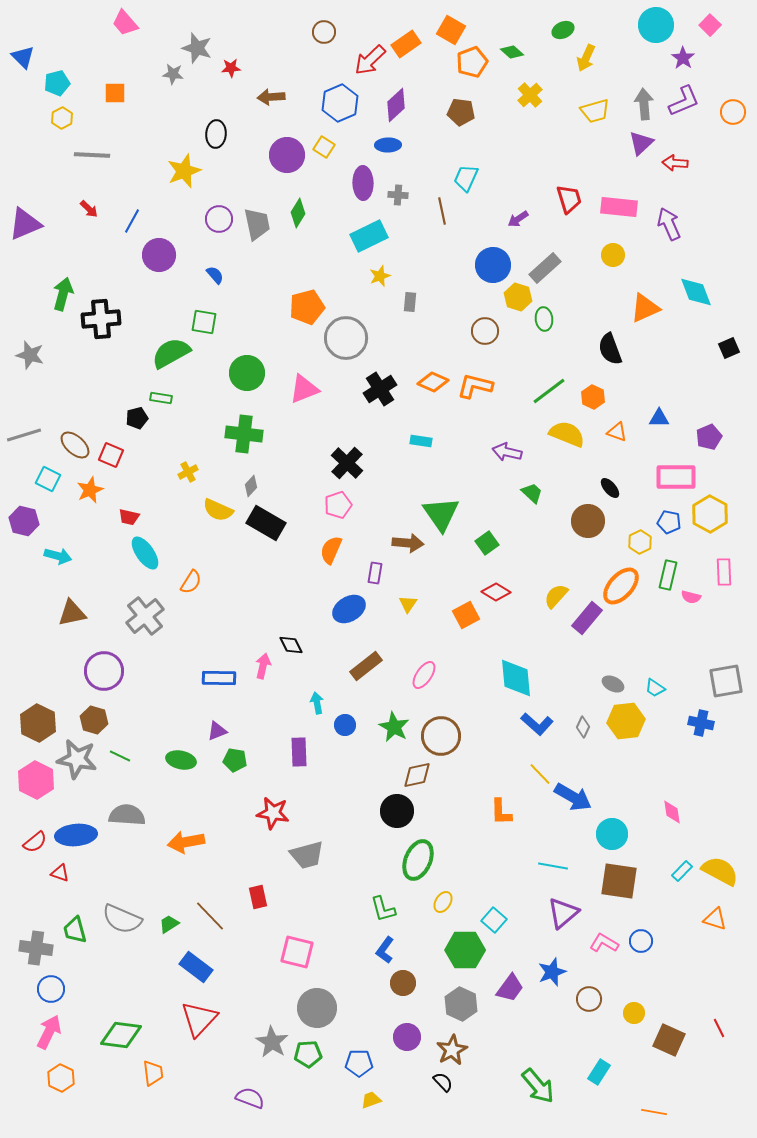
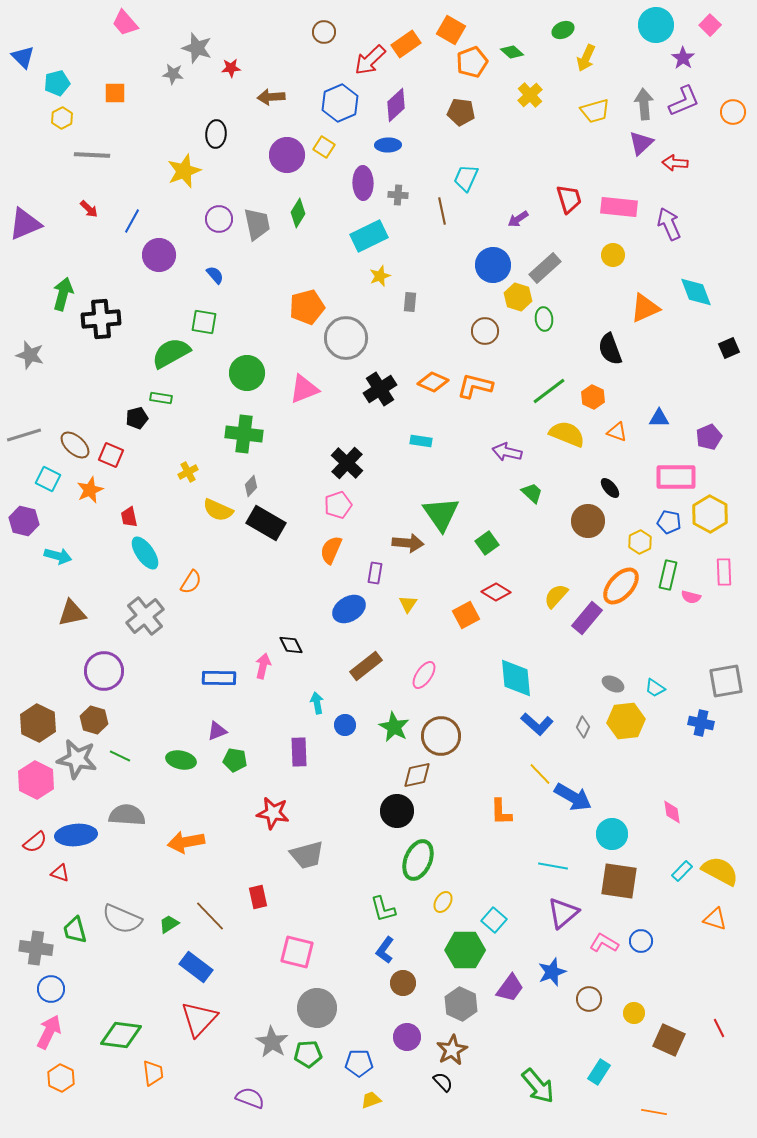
red trapezoid at (129, 517): rotated 65 degrees clockwise
